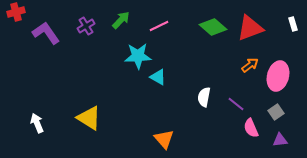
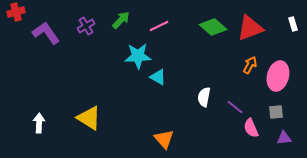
orange arrow: rotated 24 degrees counterclockwise
purple line: moved 1 px left, 3 px down
gray square: rotated 28 degrees clockwise
white arrow: moved 2 px right; rotated 24 degrees clockwise
purple triangle: moved 4 px right, 2 px up
